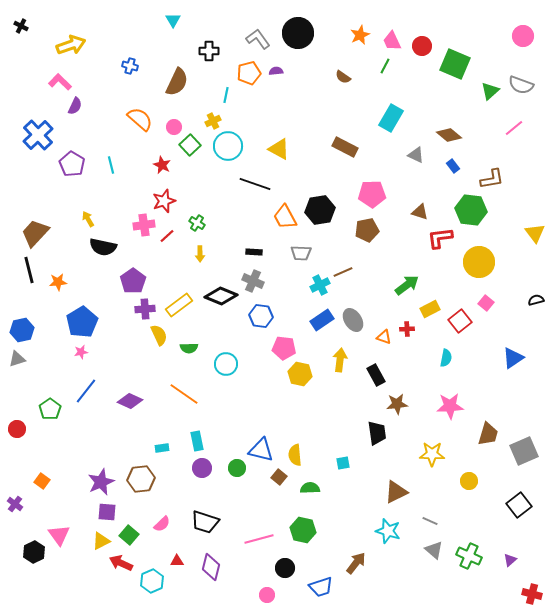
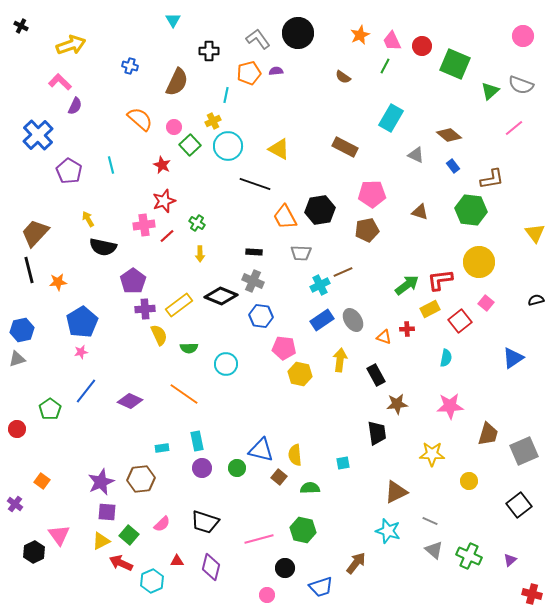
purple pentagon at (72, 164): moved 3 px left, 7 px down
red L-shape at (440, 238): moved 42 px down
